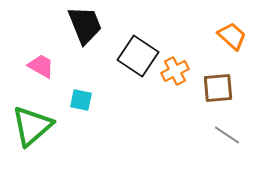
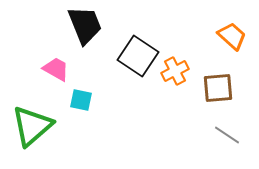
pink trapezoid: moved 15 px right, 3 px down
